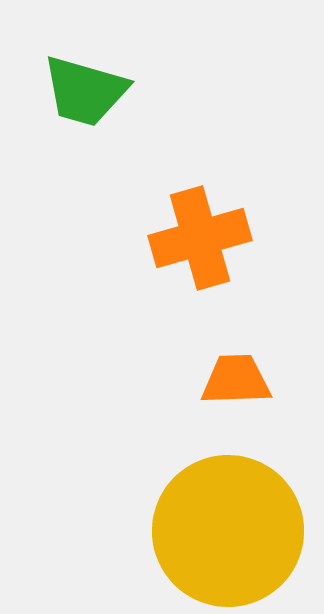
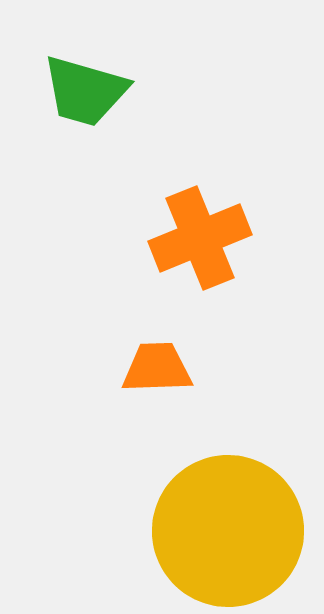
orange cross: rotated 6 degrees counterclockwise
orange trapezoid: moved 79 px left, 12 px up
